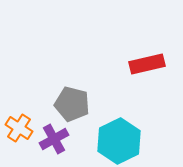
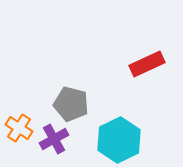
red rectangle: rotated 12 degrees counterclockwise
gray pentagon: moved 1 px left
cyan hexagon: moved 1 px up
